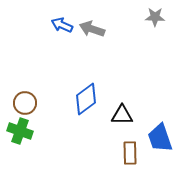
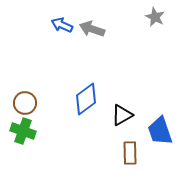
gray star: rotated 24 degrees clockwise
black triangle: rotated 30 degrees counterclockwise
green cross: moved 3 px right
blue trapezoid: moved 7 px up
